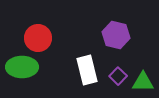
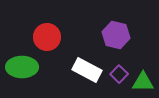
red circle: moved 9 px right, 1 px up
white rectangle: rotated 48 degrees counterclockwise
purple square: moved 1 px right, 2 px up
